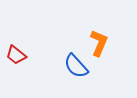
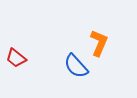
red trapezoid: moved 3 px down
